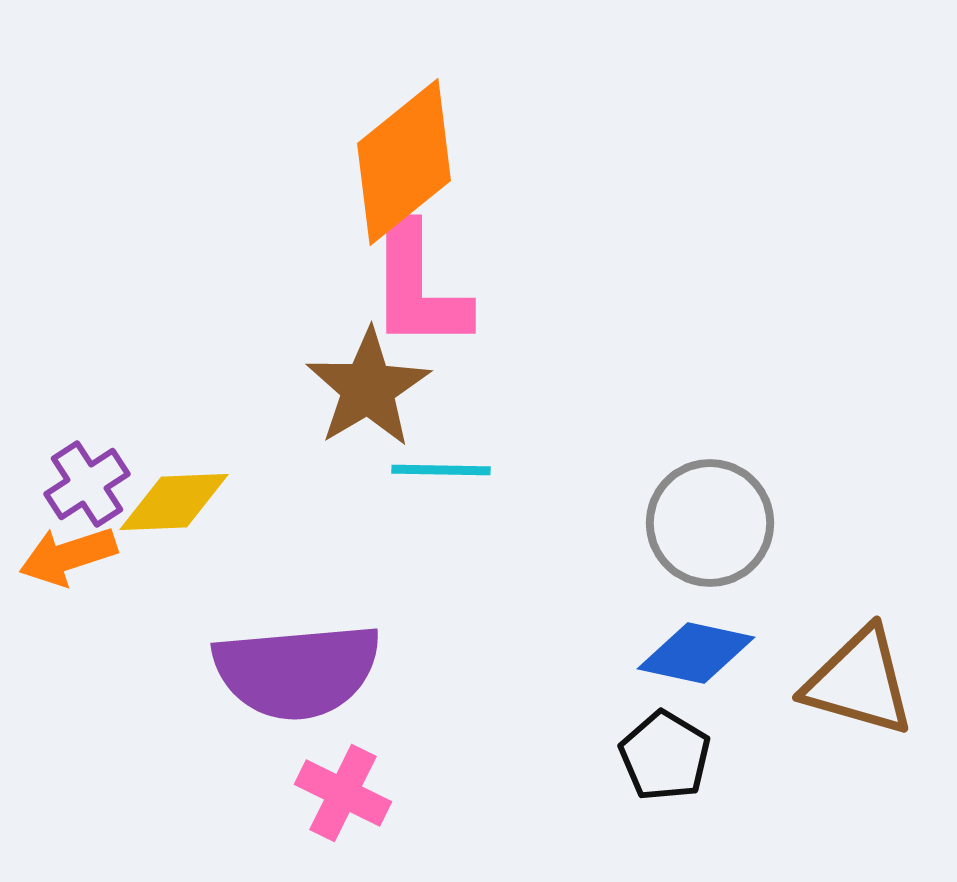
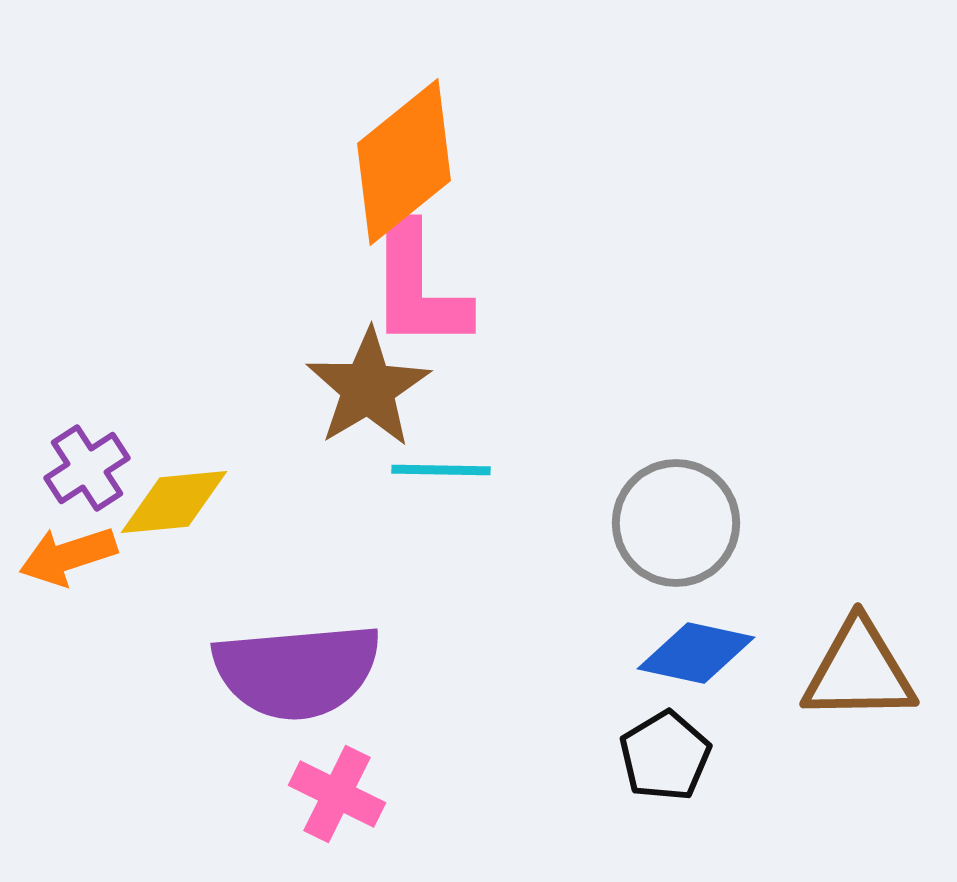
purple cross: moved 16 px up
yellow diamond: rotated 3 degrees counterclockwise
gray circle: moved 34 px left
brown triangle: moved 11 px up; rotated 17 degrees counterclockwise
black pentagon: rotated 10 degrees clockwise
pink cross: moved 6 px left, 1 px down
